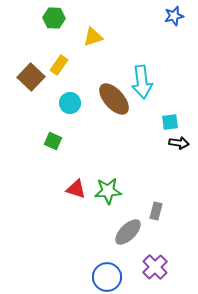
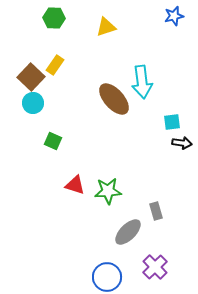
yellow triangle: moved 13 px right, 10 px up
yellow rectangle: moved 4 px left
cyan circle: moved 37 px left
cyan square: moved 2 px right
black arrow: moved 3 px right
red triangle: moved 1 px left, 4 px up
gray rectangle: rotated 30 degrees counterclockwise
